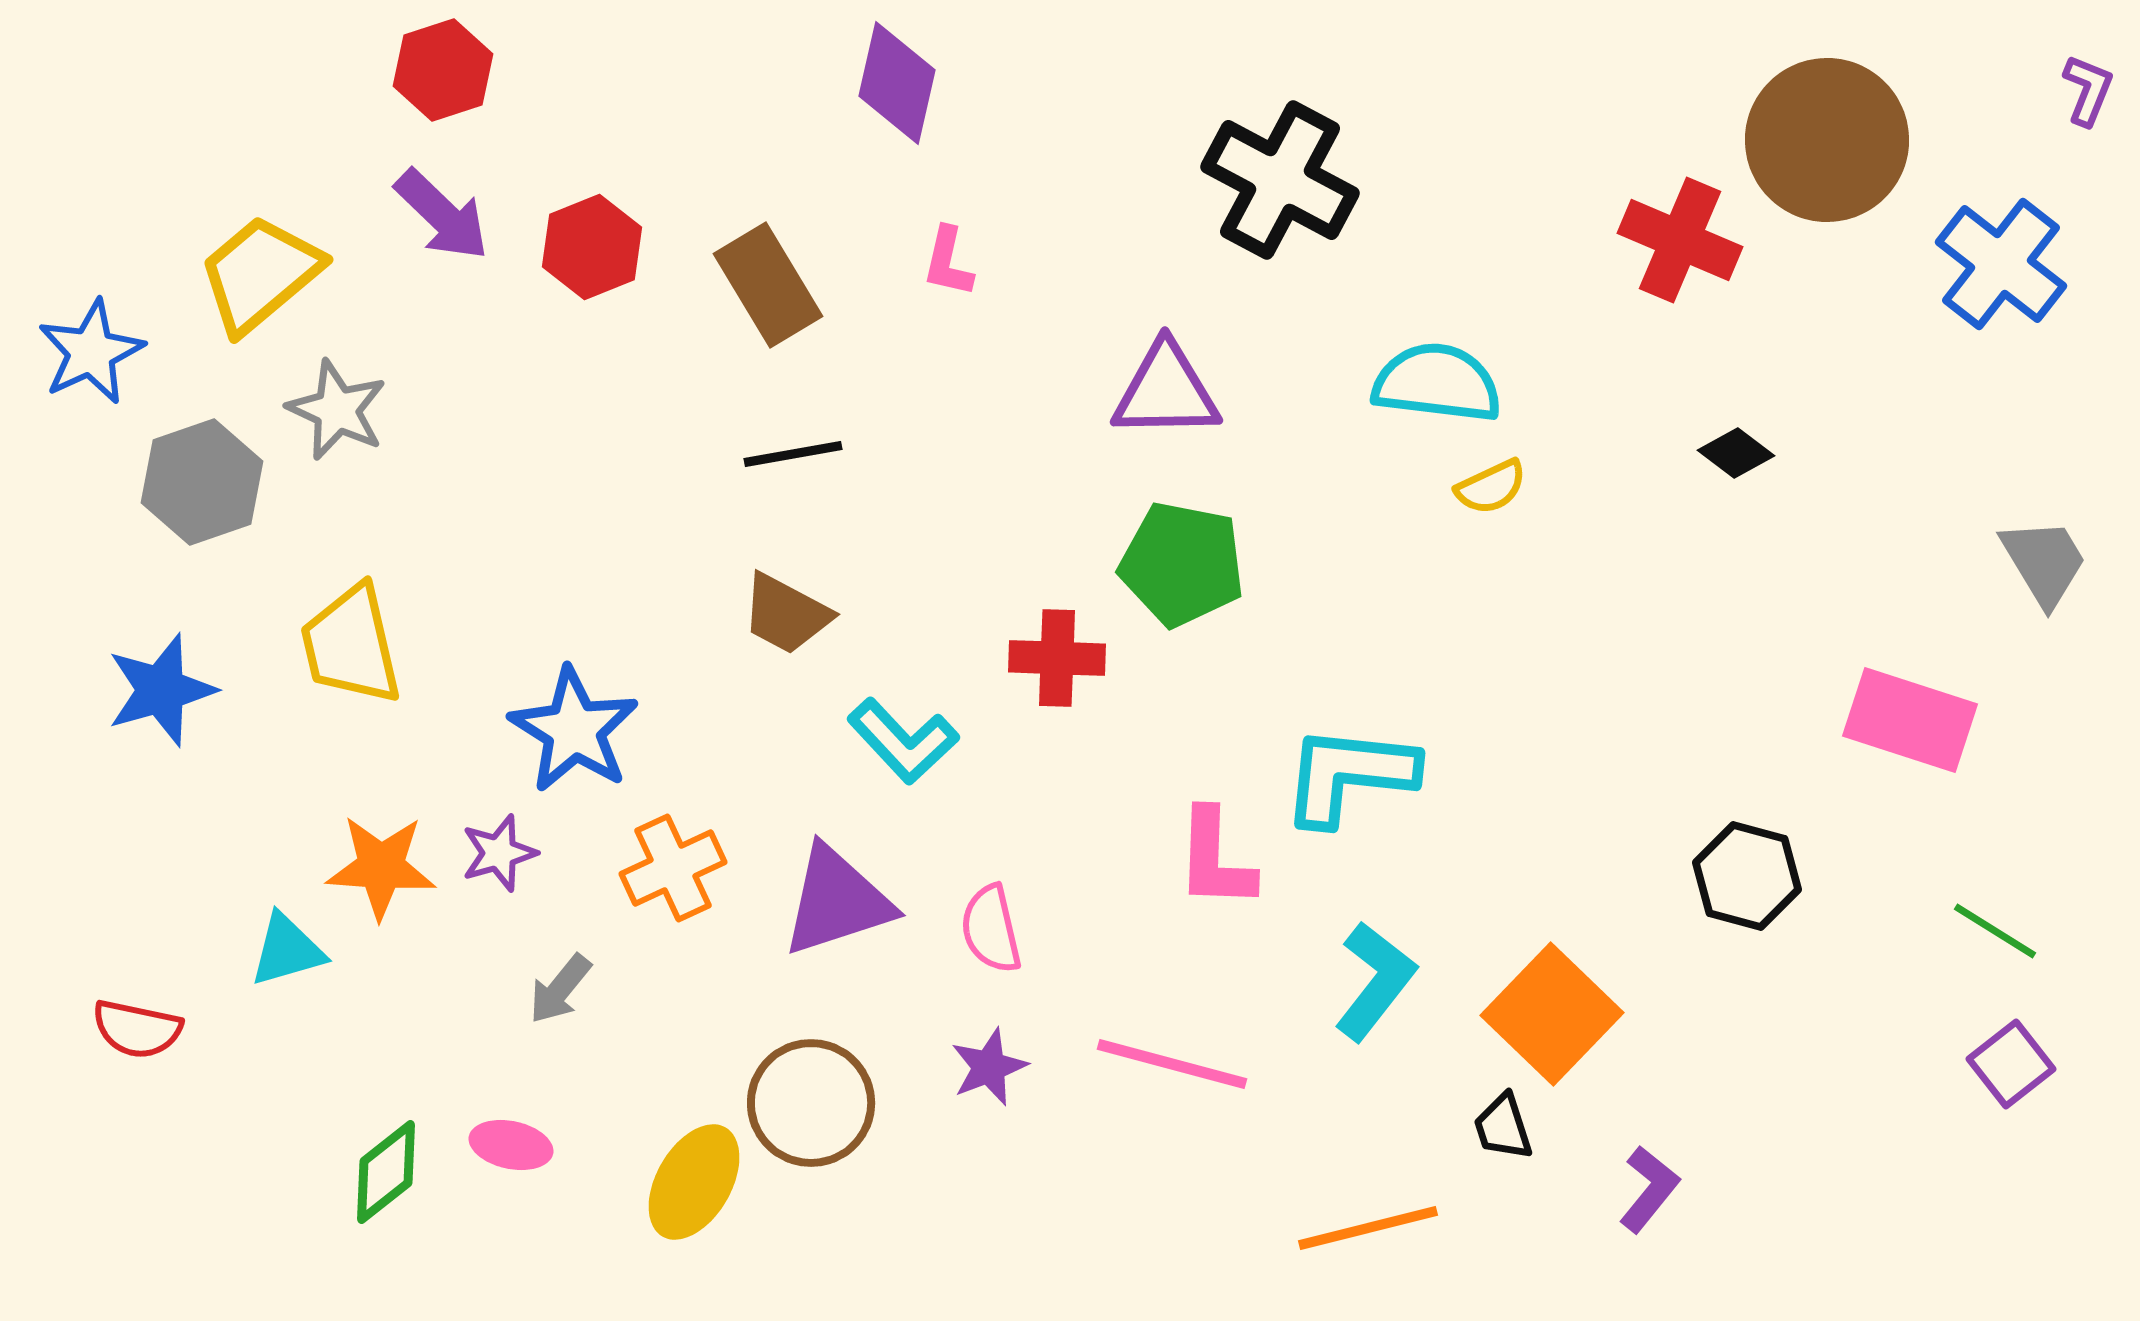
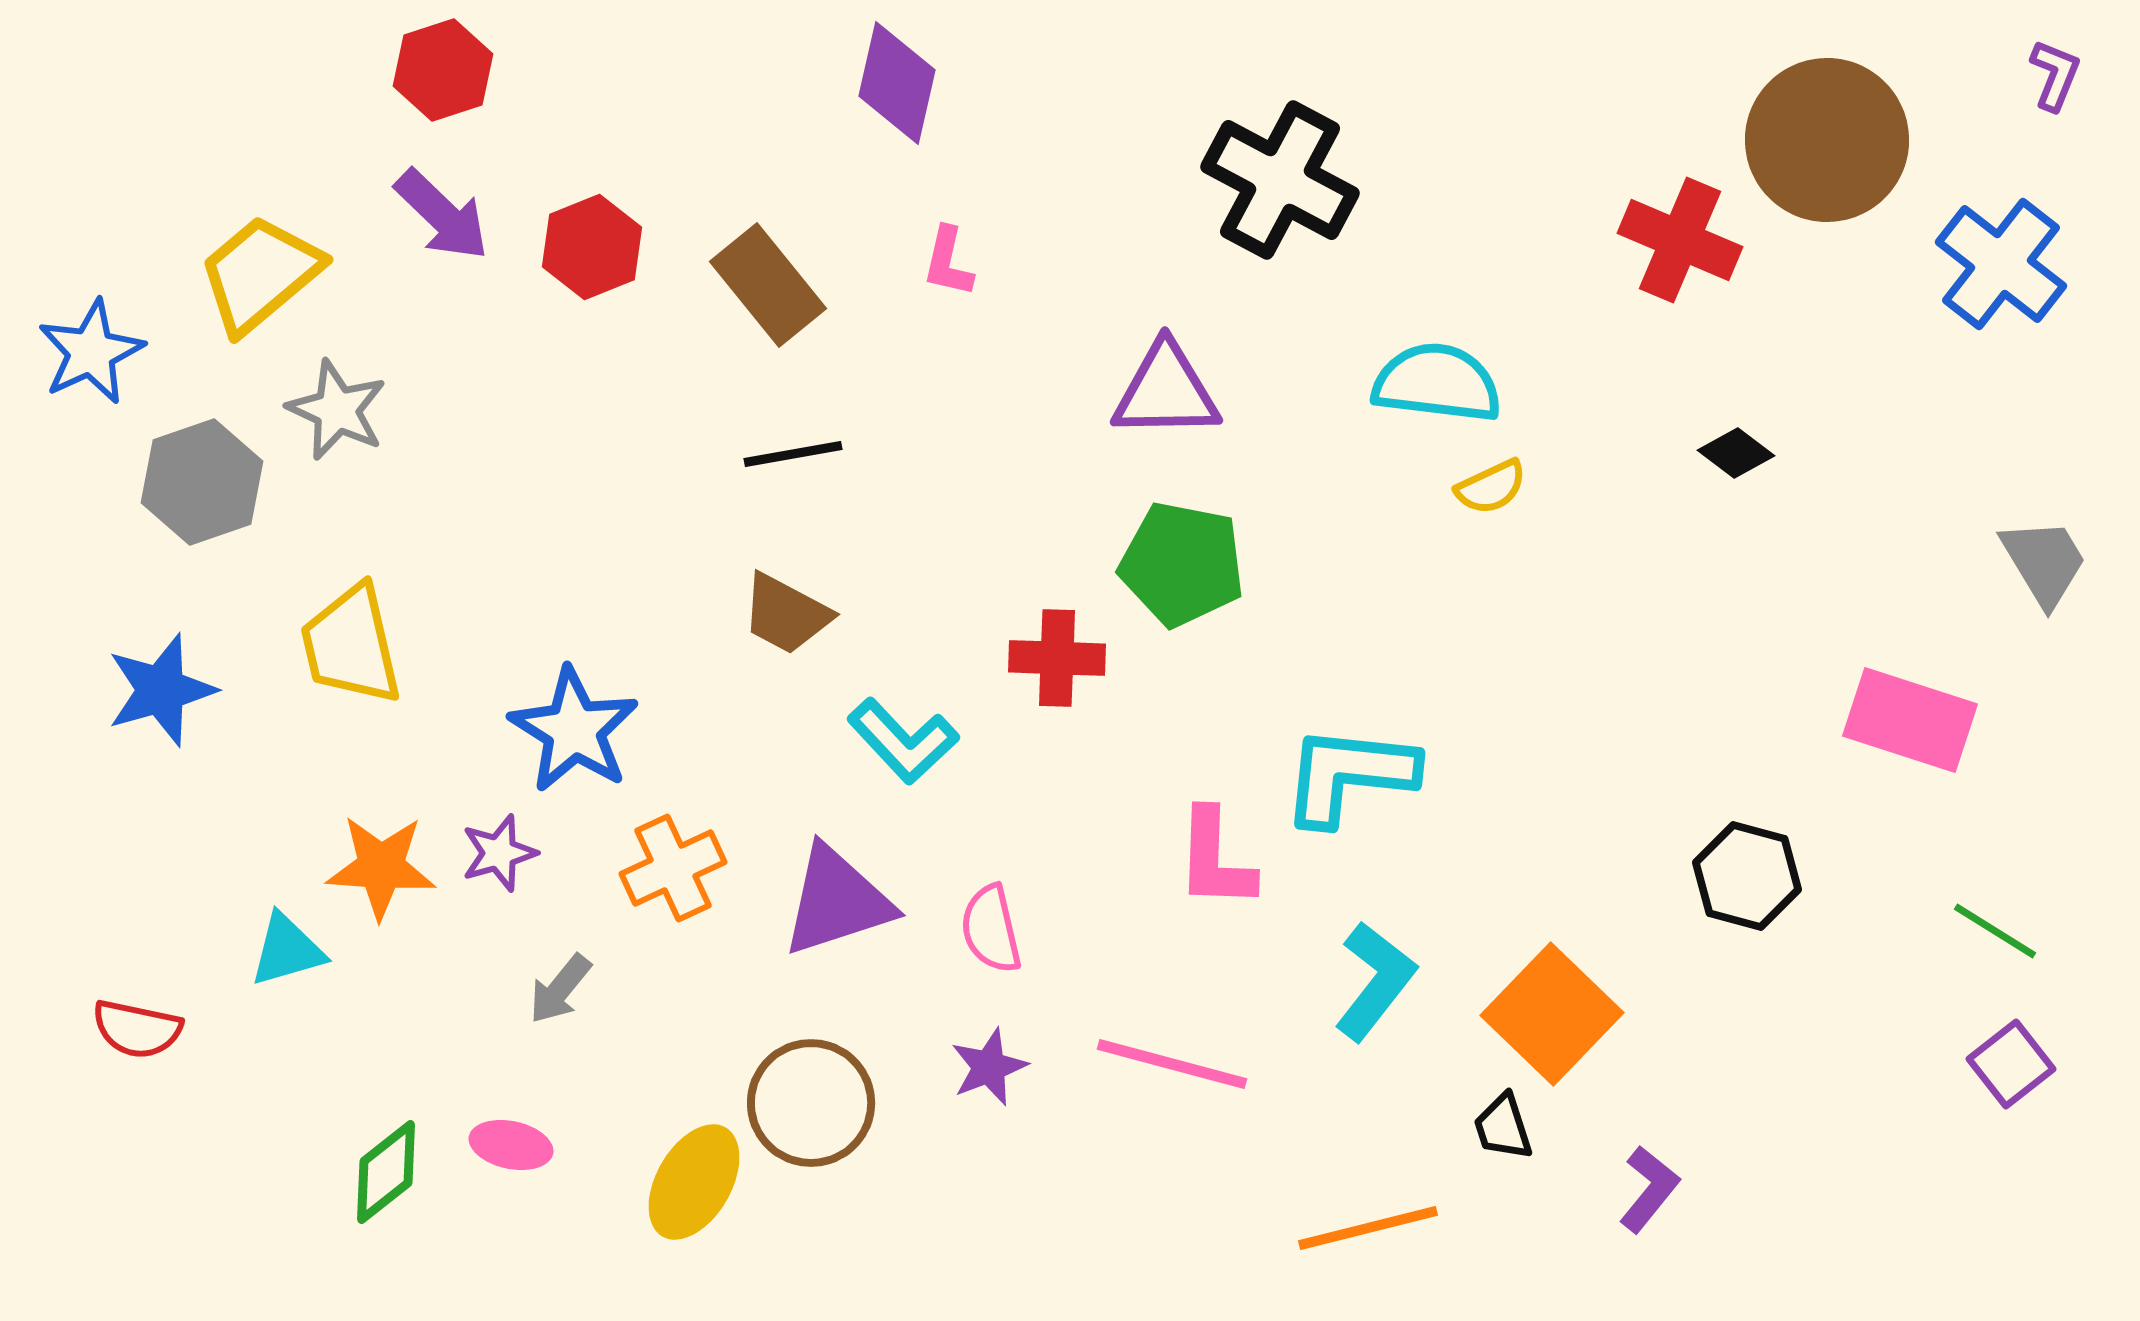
purple L-shape at (2088, 90): moved 33 px left, 15 px up
brown rectangle at (768, 285): rotated 8 degrees counterclockwise
